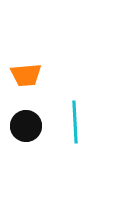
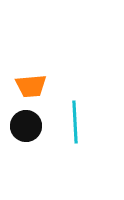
orange trapezoid: moved 5 px right, 11 px down
